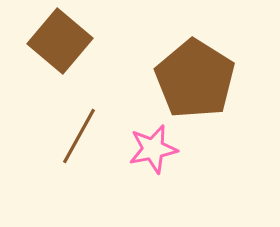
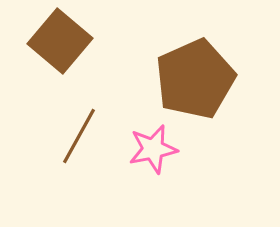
brown pentagon: rotated 16 degrees clockwise
